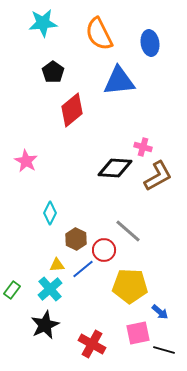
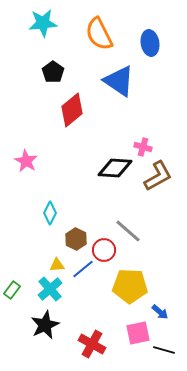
blue triangle: rotated 40 degrees clockwise
